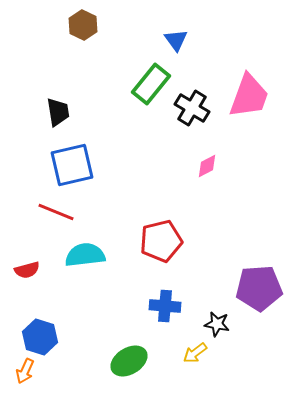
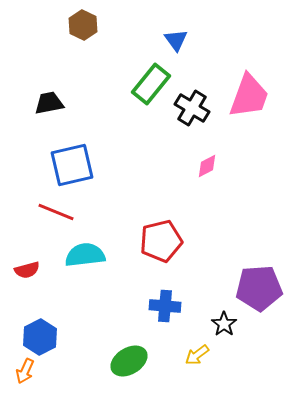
black trapezoid: moved 9 px left, 9 px up; rotated 92 degrees counterclockwise
black star: moved 7 px right; rotated 25 degrees clockwise
blue hexagon: rotated 16 degrees clockwise
yellow arrow: moved 2 px right, 2 px down
